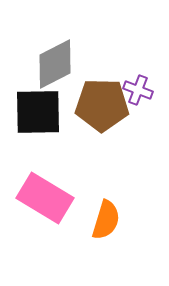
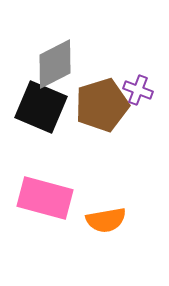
brown pentagon: rotated 18 degrees counterclockwise
black square: moved 3 px right, 5 px up; rotated 24 degrees clockwise
pink rectangle: rotated 16 degrees counterclockwise
orange semicircle: rotated 63 degrees clockwise
